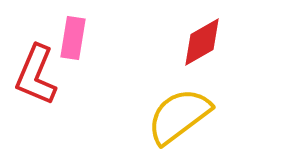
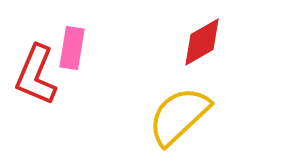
pink rectangle: moved 1 px left, 10 px down
yellow semicircle: rotated 6 degrees counterclockwise
